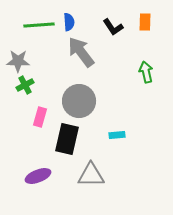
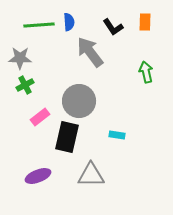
gray arrow: moved 9 px right
gray star: moved 2 px right, 3 px up
pink rectangle: rotated 36 degrees clockwise
cyan rectangle: rotated 14 degrees clockwise
black rectangle: moved 2 px up
